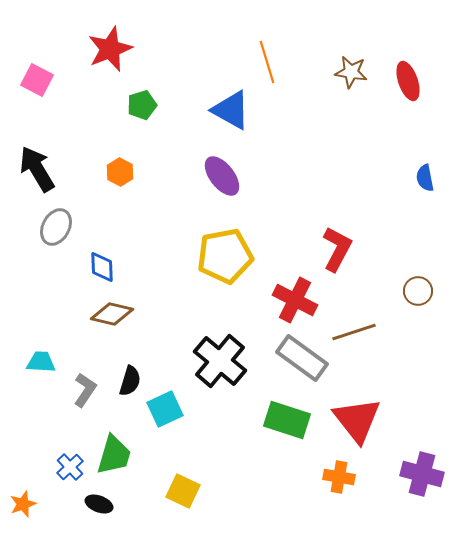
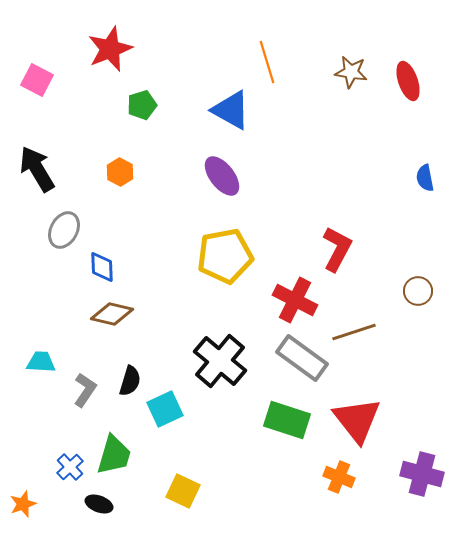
gray ellipse: moved 8 px right, 3 px down
orange cross: rotated 12 degrees clockwise
